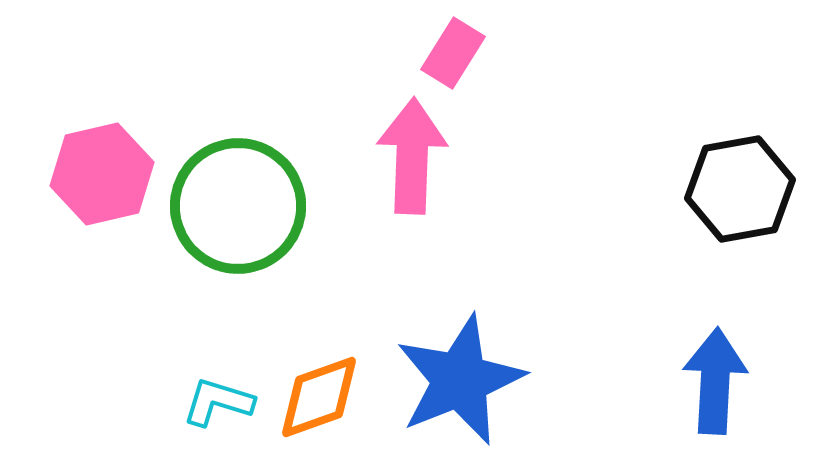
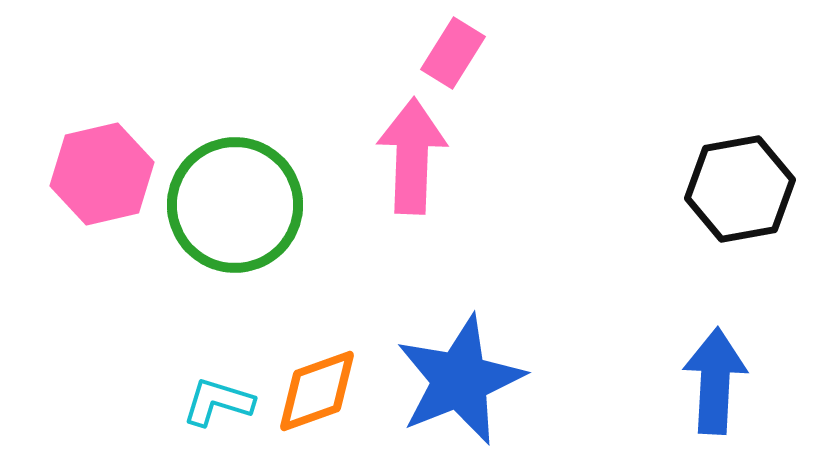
green circle: moved 3 px left, 1 px up
orange diamond: moved 2 px left, 6 px up
